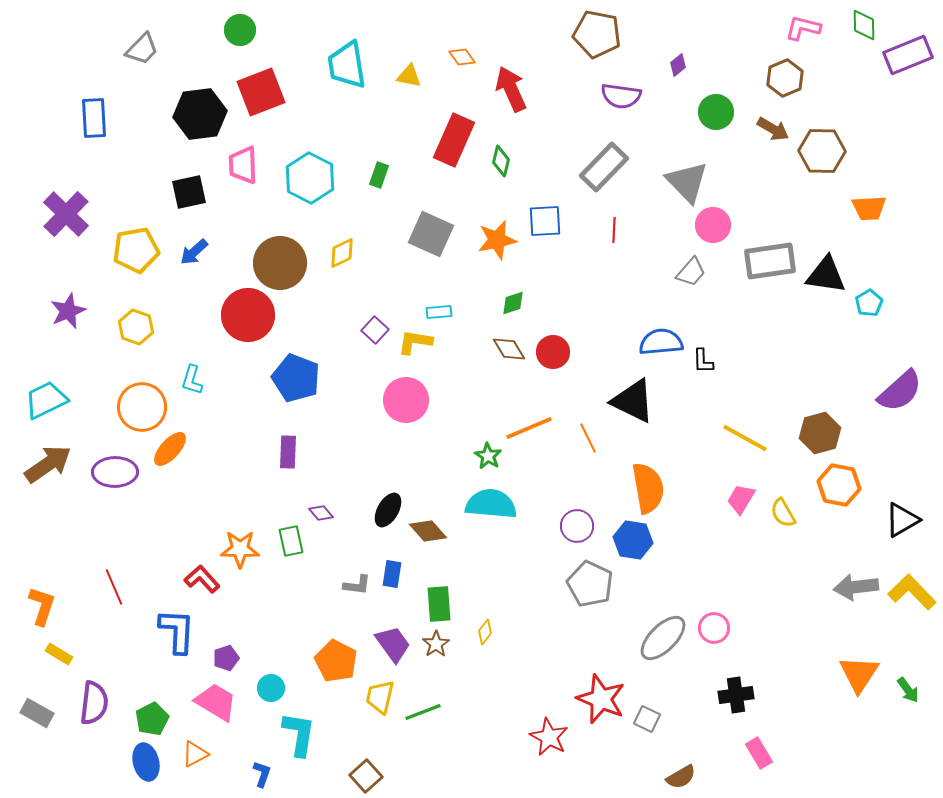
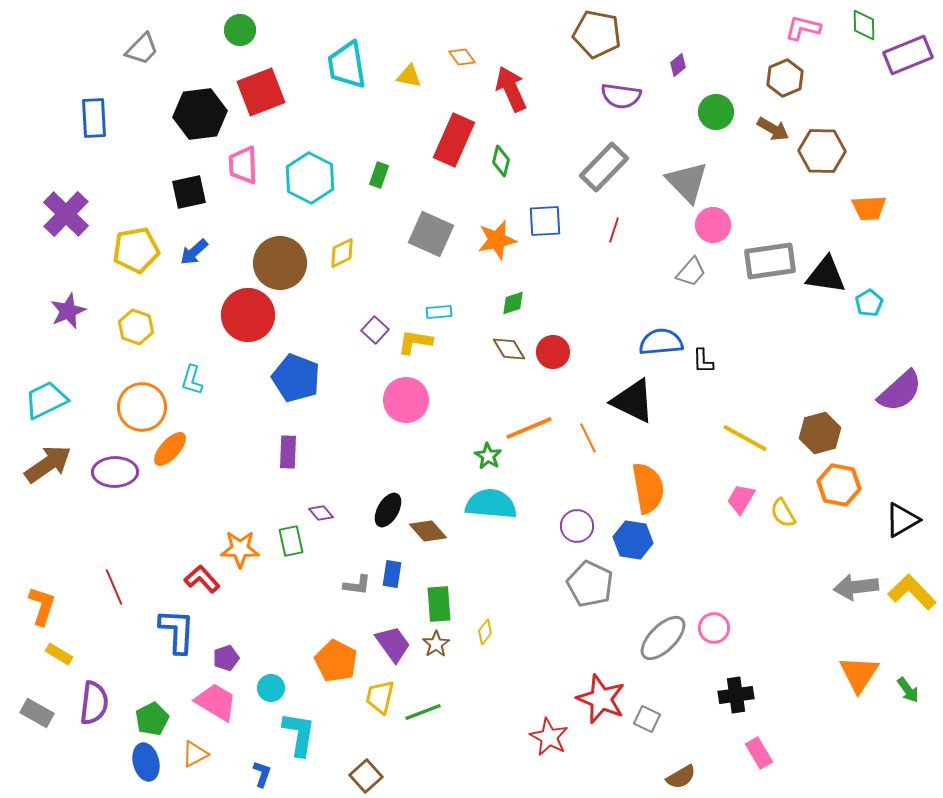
red line at (614, 230): rotated 15 degrees clockwise
